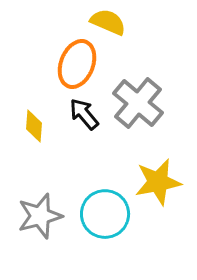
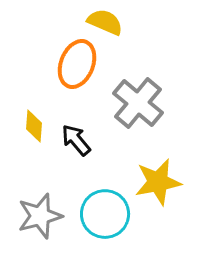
yellow semicircle: moved 3 px left
black arrow: moved 8 px left, 26 px down
